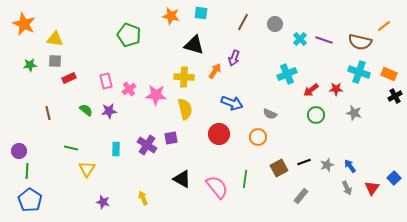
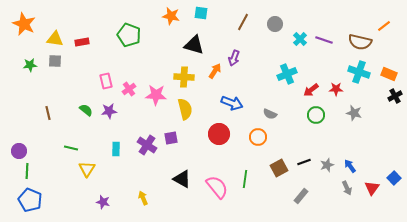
red rectangle at (69, 78): moved 13 px right, 36 px up; rotated 16 degrees clockwise
blue pentagon at (30, 200): rotated 10 degrees counterclockwise
